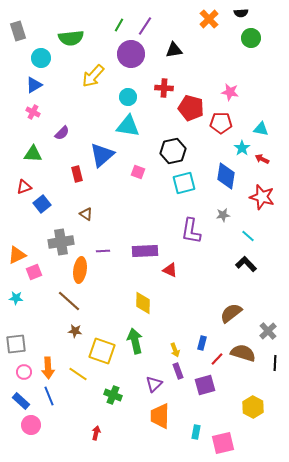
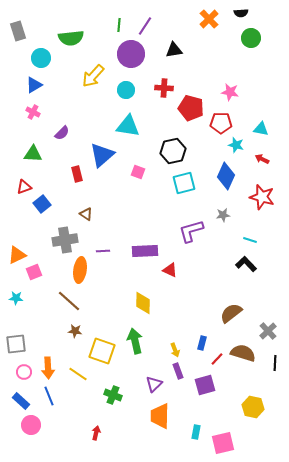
green line at (119, 25): rotated 24 degrees counterclockwise
cyan circle at (128, 97): moved 2 px left, 7 px up
cyan star at (242, 148): moved 6 px left, 3 px up; rotated 21 degrees counterclockwise
blue diamond at (226, 176): rotated 16 degrees clockwise
purple L-shape at (191, 231): rotated 64 degrees clockwise
cyan line at (248, 236): moved 2 px right, 4 px down; rotated 24 degrees counterclockwise
gray cross at (61, 242): moved 4 px right, 2 px up
yellow hexagon at (253, 407): rotated 15 degrees counterclockwise
